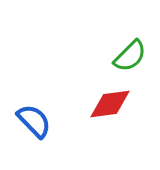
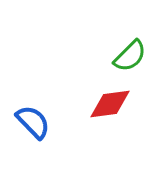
blue semicircle: moved 1 px left, 1 px down
